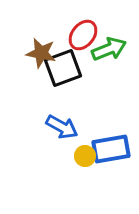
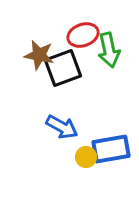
red ellipse: rotated 32 degrees clockwise
green arrow: moved 1 px down; rotated 100 degrees clockwise
brown star: moved 2 px left, 2 px down
yellow circle: moved 1 px right, 1 px down
